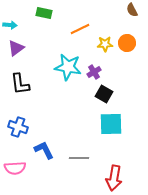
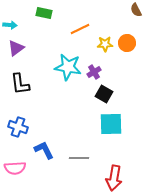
brown semicircle: moved 4 px right
